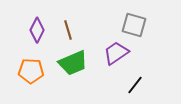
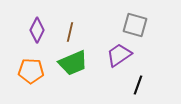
gray square: moved 1 px right
brown line: moved 2 px right, 2 px down; rotated 30 degrees clockwise
purple trapezoid: moved 3 px right, 2 px down
black line: moved 3 px right; rotated 18 degrees counterclockwise
